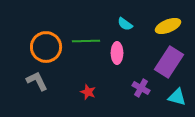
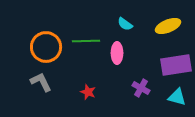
purple rectangle: moved 7 px right, 3 px down; rotated 48 degrees clockwise
gray L-shape: moved 4 px right, 1 px down
